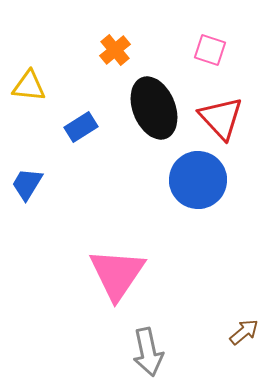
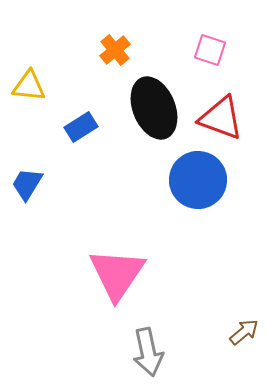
red triangle: rotated 27 degrees counterclockwise
